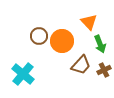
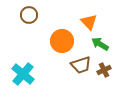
brown circle: moved 10 px left, 21 px up
green arrow: rotated 144 degrees clockwise
brown trapezoid: rotated 30 degrees clockwise
